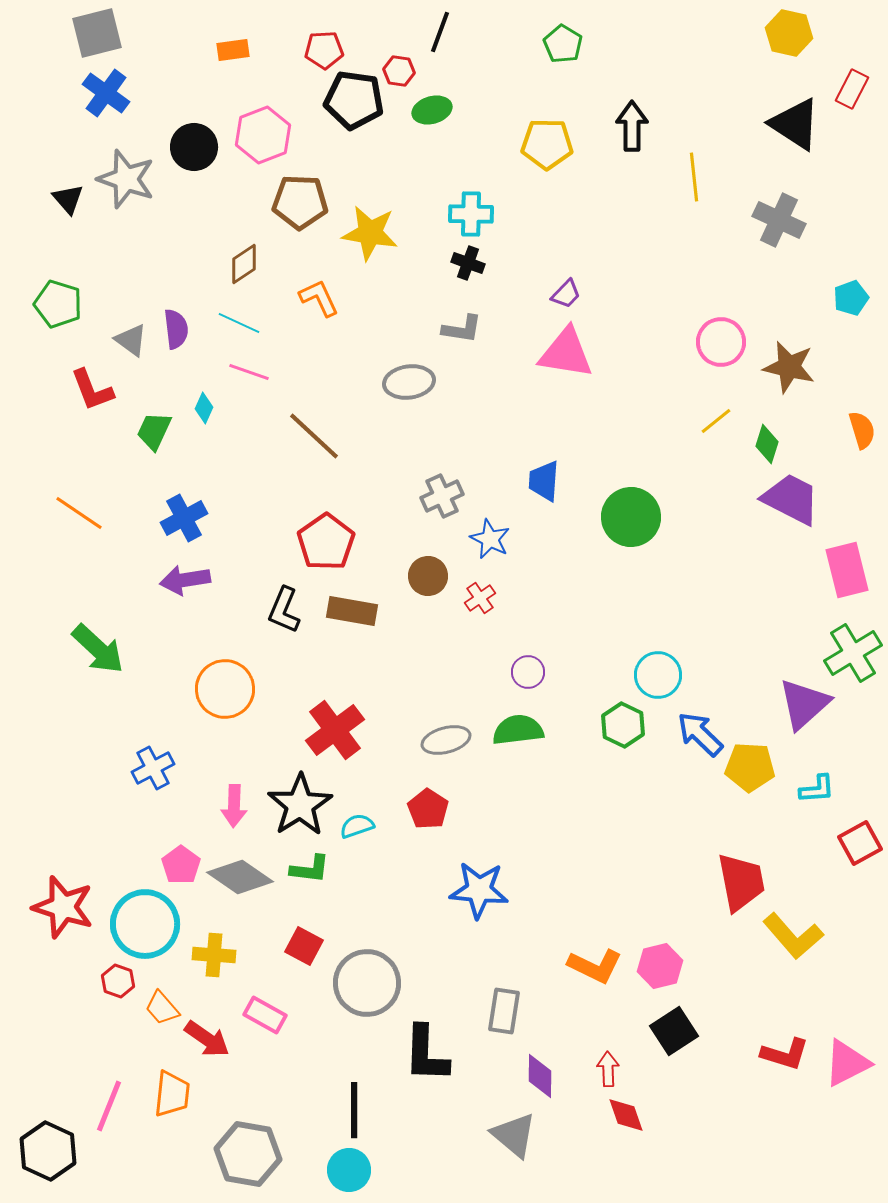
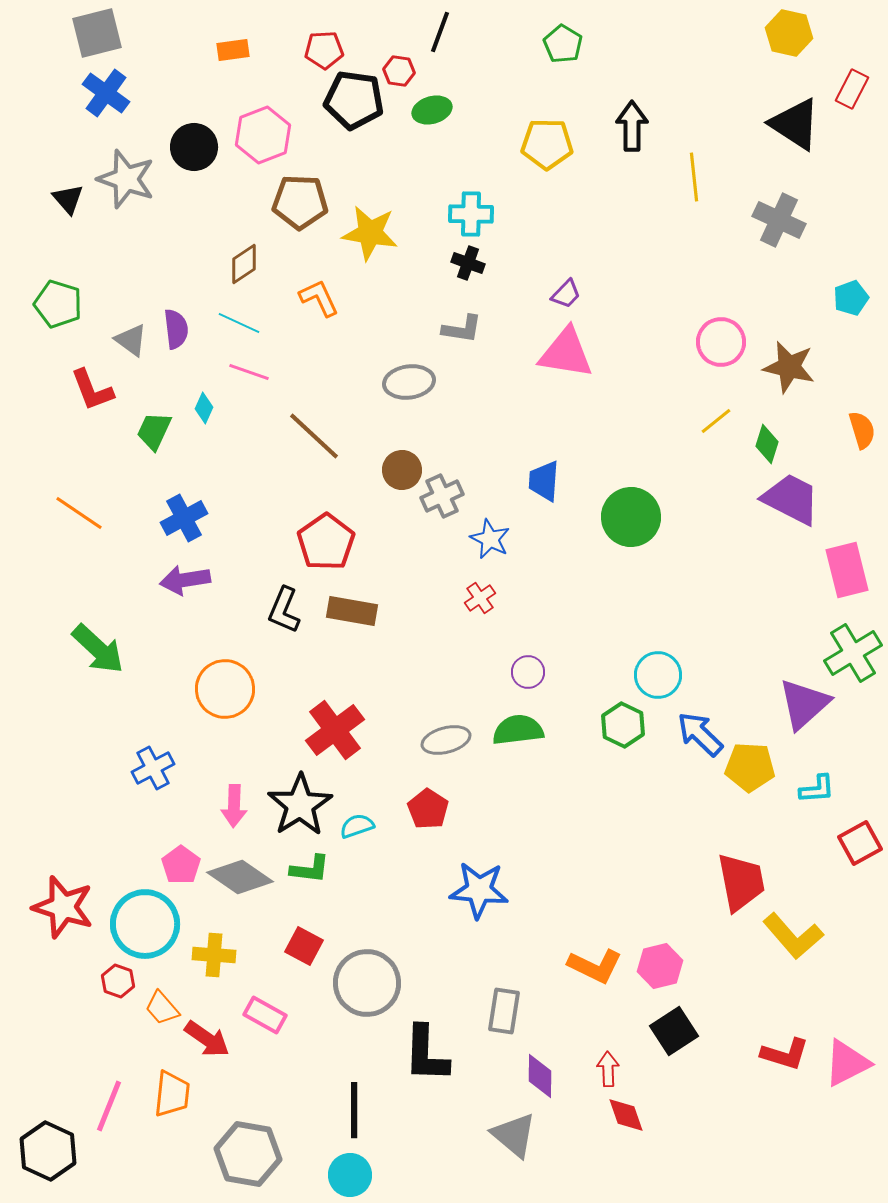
brown circle at (428, 576): moved 26 px left, 106 px up
cyan circle at (349, 1170): moved 1 px right, 5 px down
